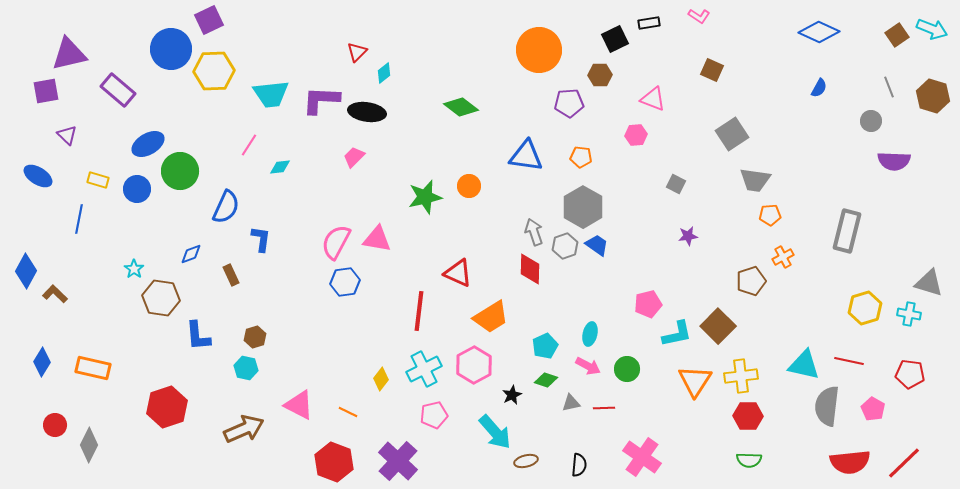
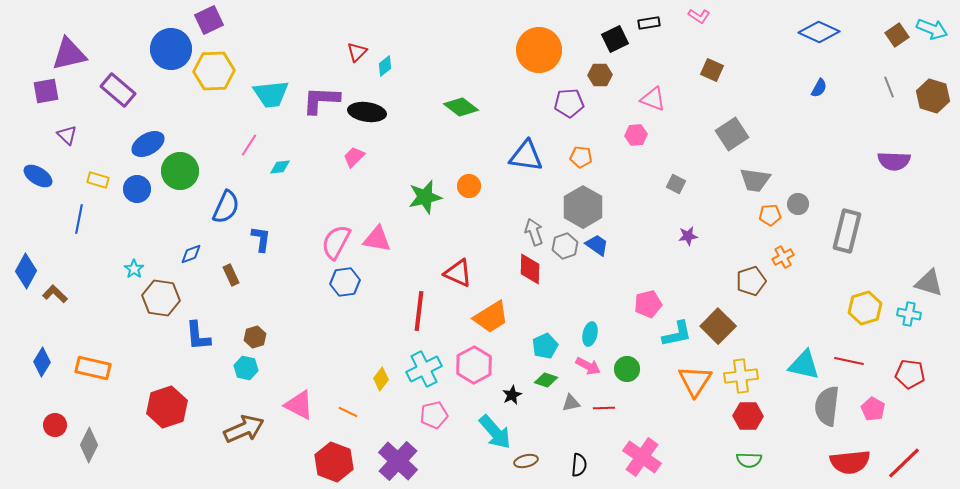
cyan diamond at (384, 73): moved 1 px right, 7 px up
gray circle at (871, 121): moved 73 px left, 83 px down
